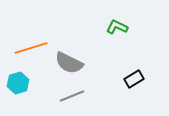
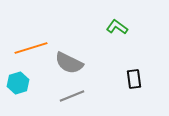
green L-shape: rotated 10 degrees clockwise
black rectangle: rotated 66 degrees counterclockwise
